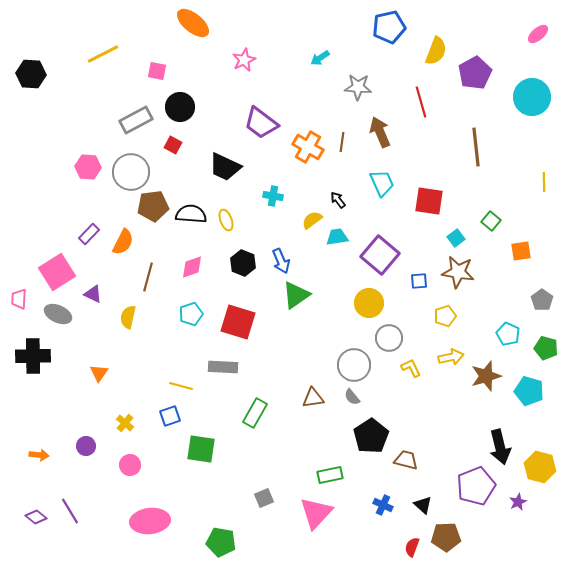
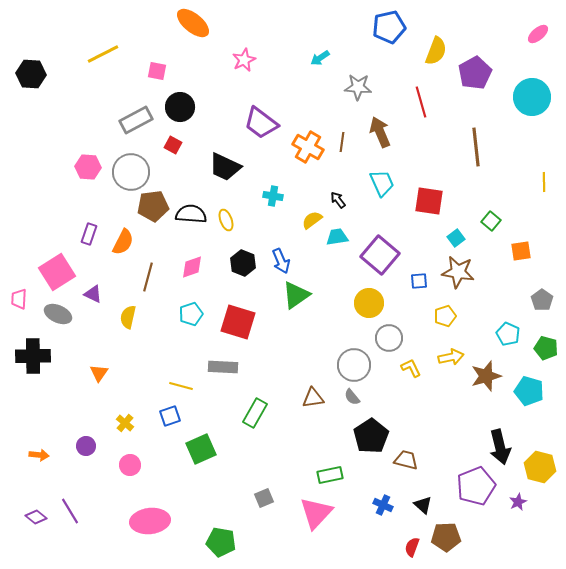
purple rectangle at (89, 234): rotated 25 degrees counterclockwise
green square at (201, 449): rotated 32 degrees counterclockwise
